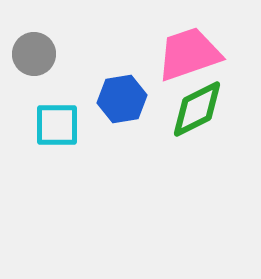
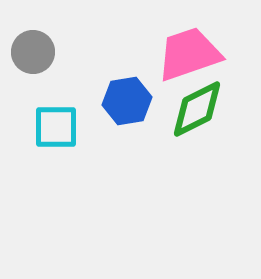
gray circle: moved 1 px left, 2 px up
blue hexagon: moved 5 px right, 2 px down
cyan square: moved 1 px left, 2 px down
